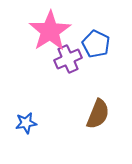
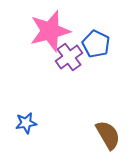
pink star: rotated 18 degrees clockwise
purple cross: moved 1 px right, 2 px up; rotated 12 degrees counterclockwise
brown semicircle: moved 10 px right, 21 px down; rotated 52 degrees counterclockwise
